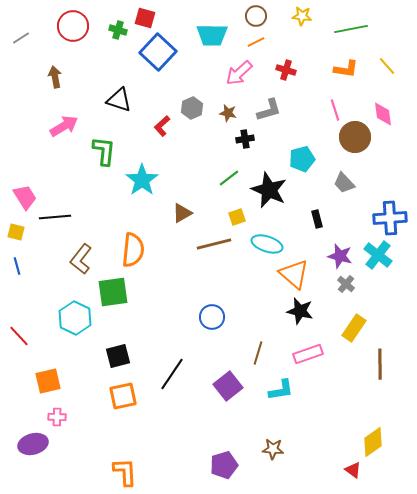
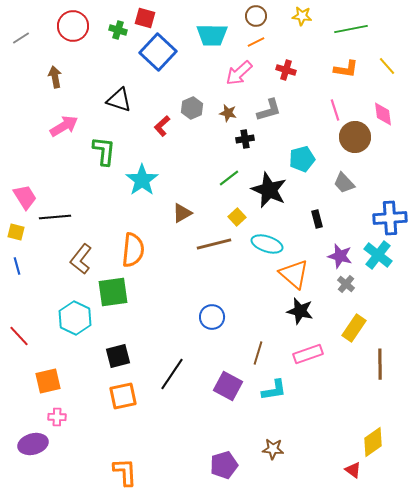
yellow square at (237, 217): rotated 24 degrees counterclockwise
purple square at (228, 386): rotated 24 degrees counterclockwise
cyan L-shape at (281, 390): moved 7 px left
